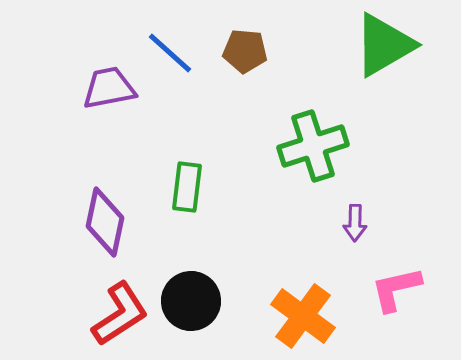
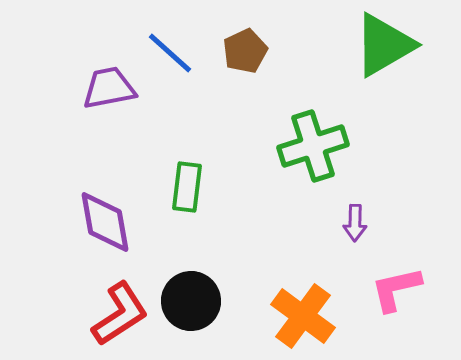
brown pentagon: rotated 30 degrees counterclockwise
purple diamond: rotated 22 degrees counterclockwise
